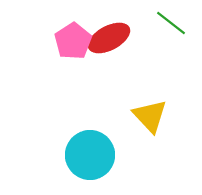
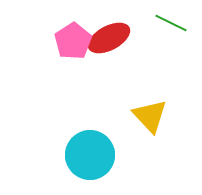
green line: rotated 12 degrees counterclockwise
